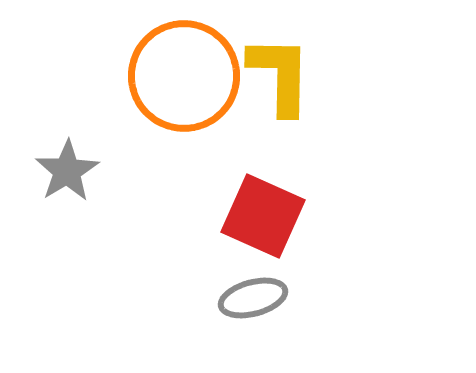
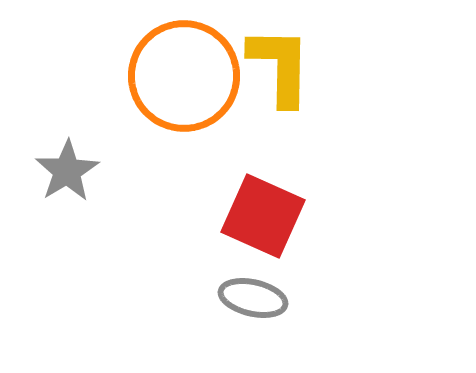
yellow L-shape: moved 9 px up
gray ellipse: rotated 28 degrees clockwise
